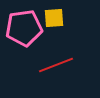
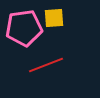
red line: moved 10 px left
